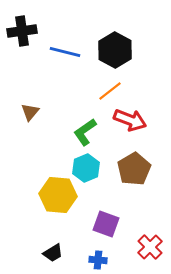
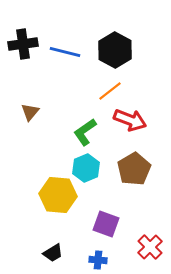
black cross: moved 1 px right, 13 px down
